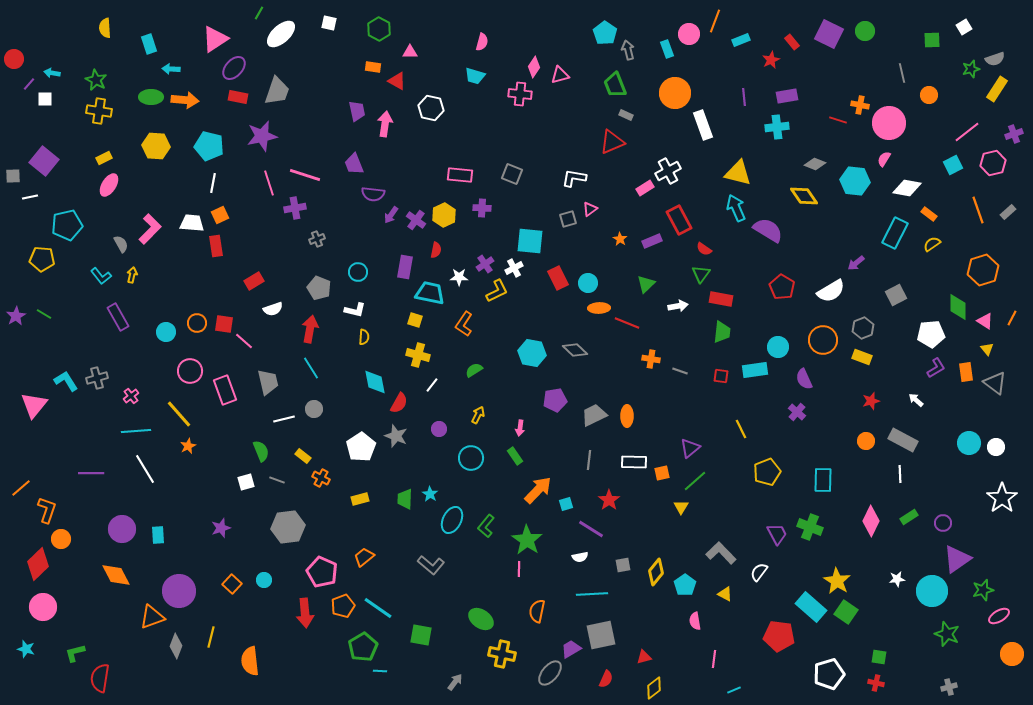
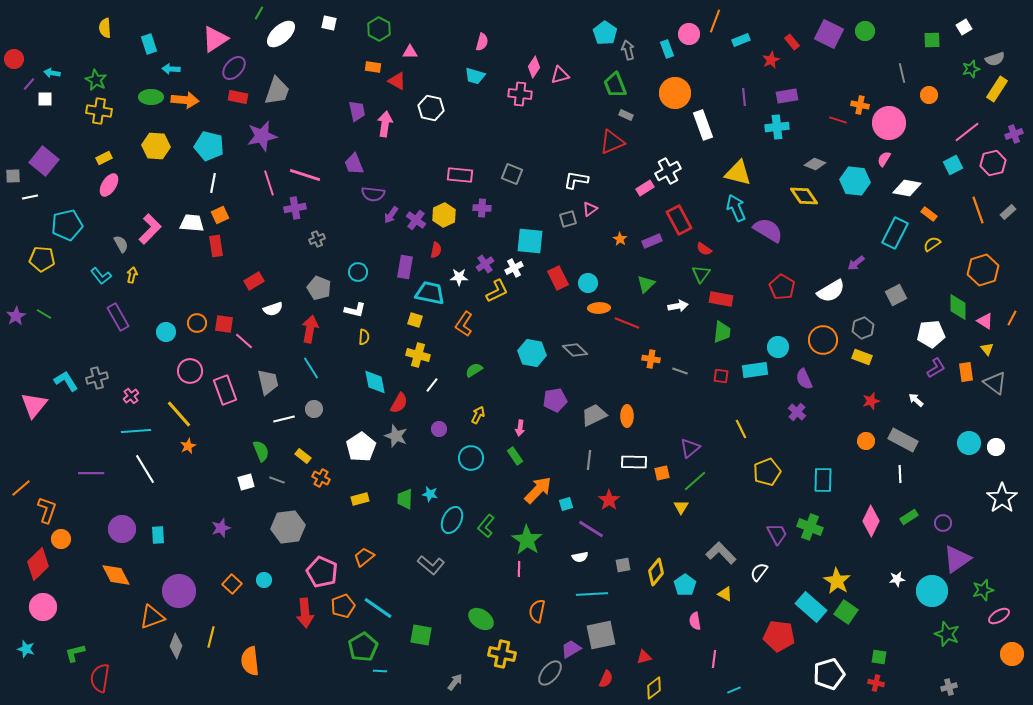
white L-shape at (574, 178): moved 2 px right, 2 px down
cyan star at (430, 494): rotated 21 degrees counterclockwise
